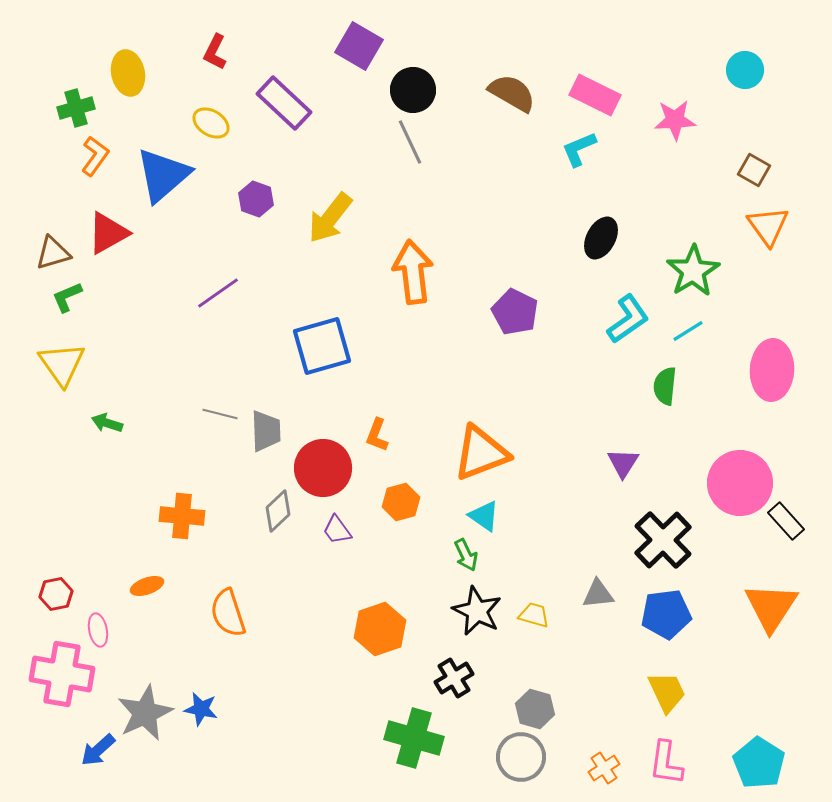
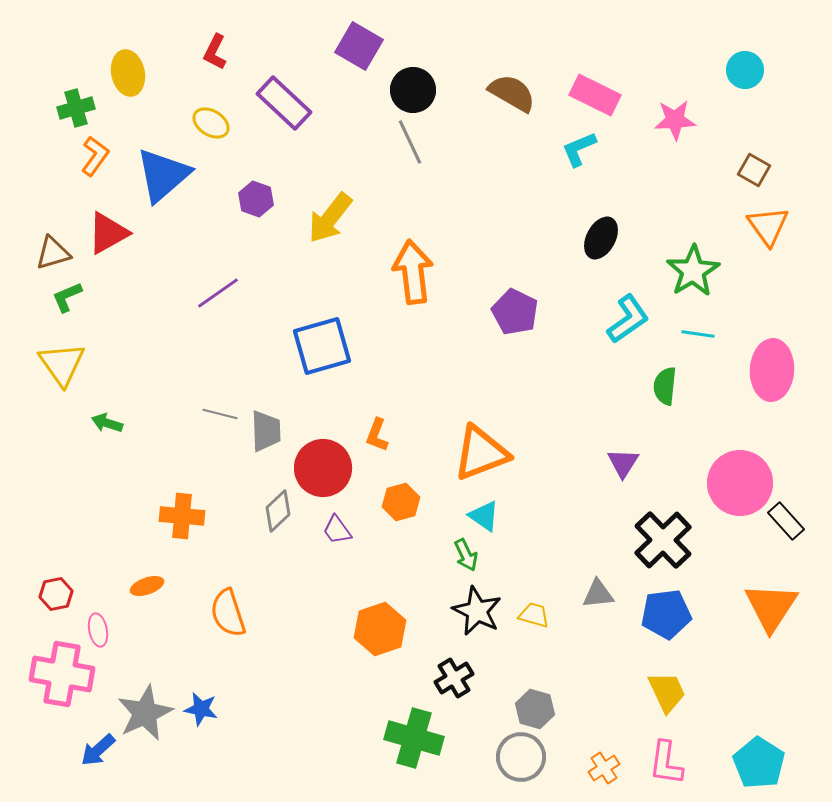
cyan line at (688, 331): moved 10 px right, 3 px down; rotated 40 degrees clockwise
